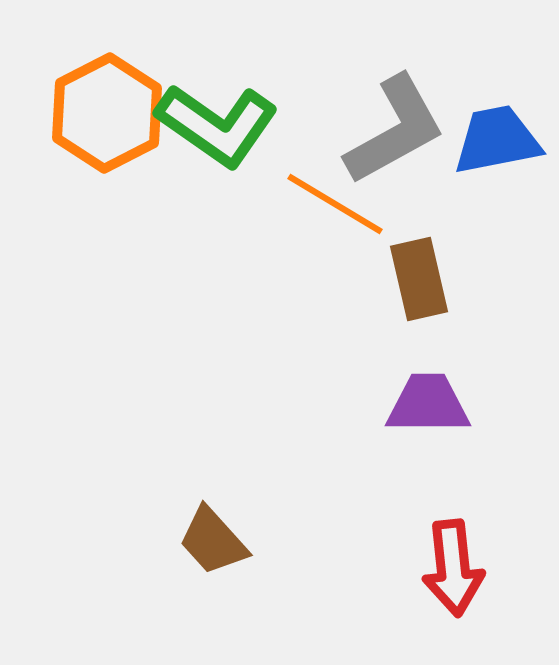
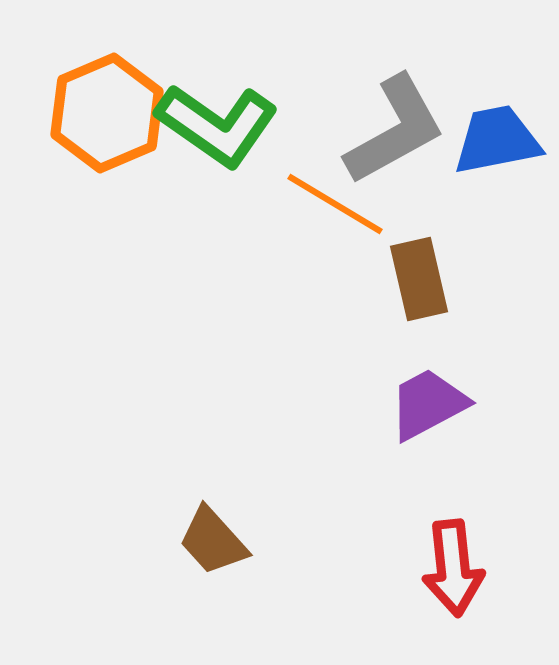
orange hexagon: rotated 4 degrees clockwise
purple trapezoid: rotated 28 degrees counterclockwise
